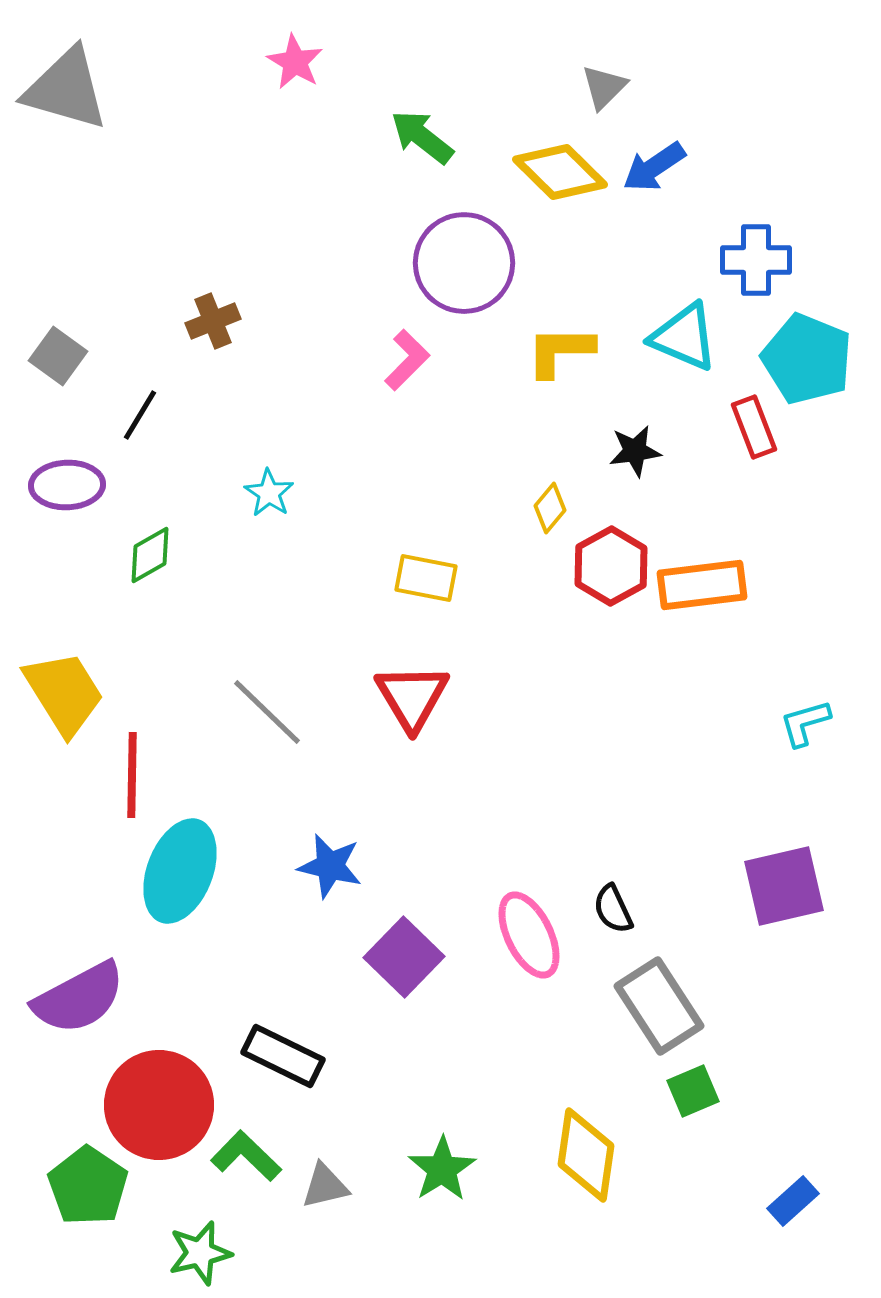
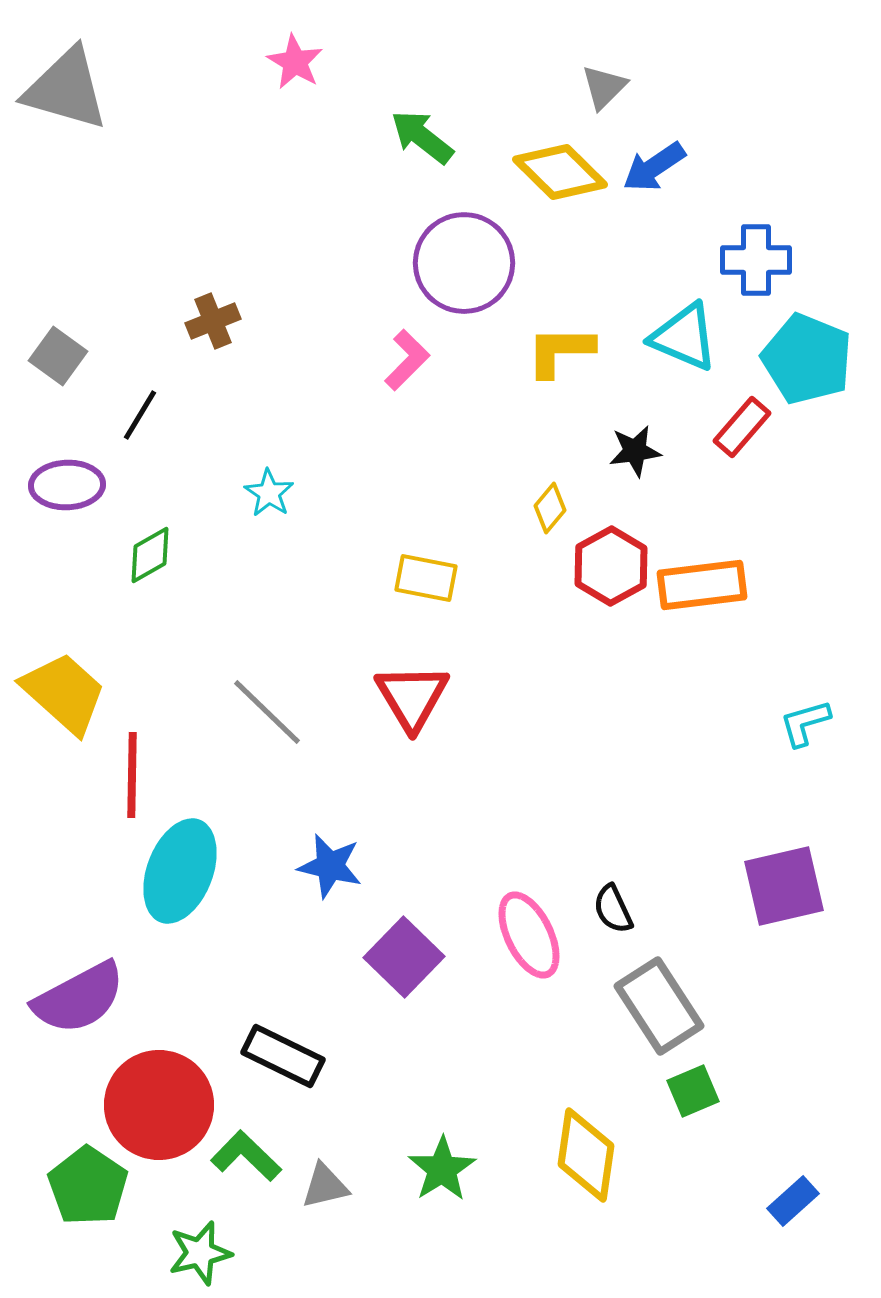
red rectangle at (754, 427): moved 12 px left; rotated 62 degrees clockwise
yellow trapezoid at (64, 693): rotated 16 degrees counterclockwise
